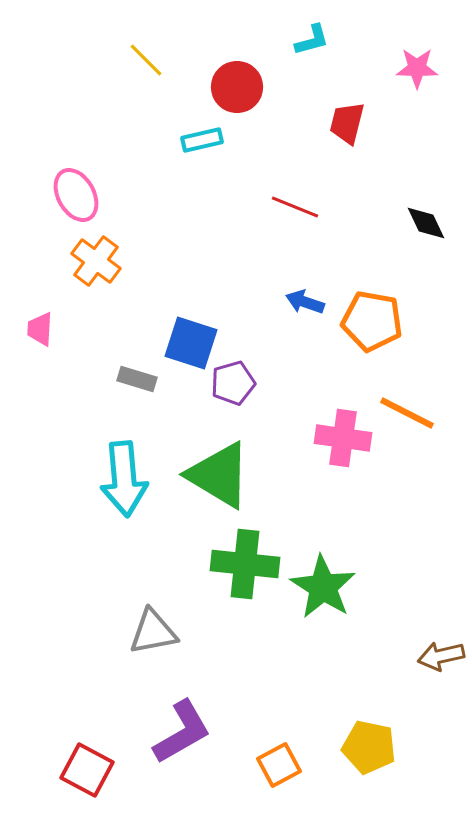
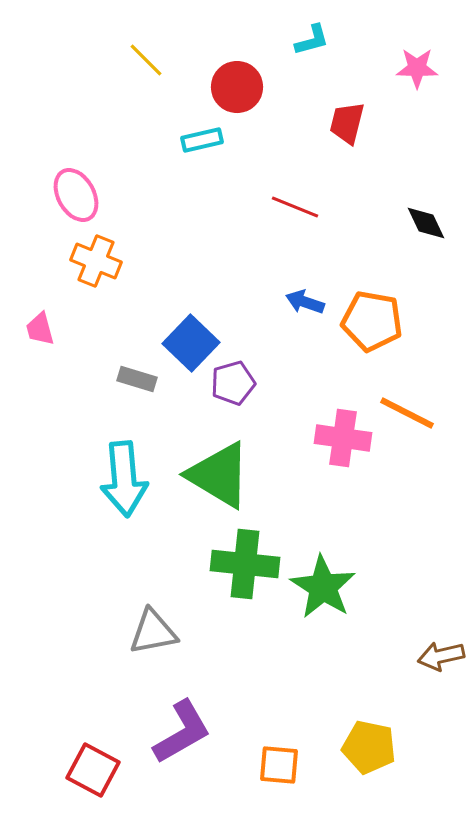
orange cross: rotated 15 degrees counterclockwise
pink trapezoid: rotated 18 degrees counterclockwise
blue square: rotated 26 degrees clockwise
orange square: rotated 33 degrees clockwise
red square: moved 6 px right
